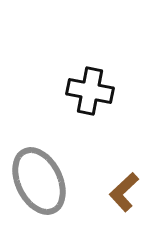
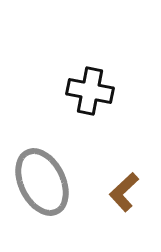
gray ellipse: moved 3 px right, 1 px down
